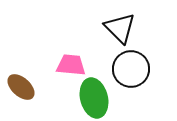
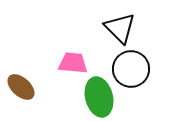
pink trapezoid: moved 2 px right, 2 px up
green ellipse: moved 5 px right, 1 px up
